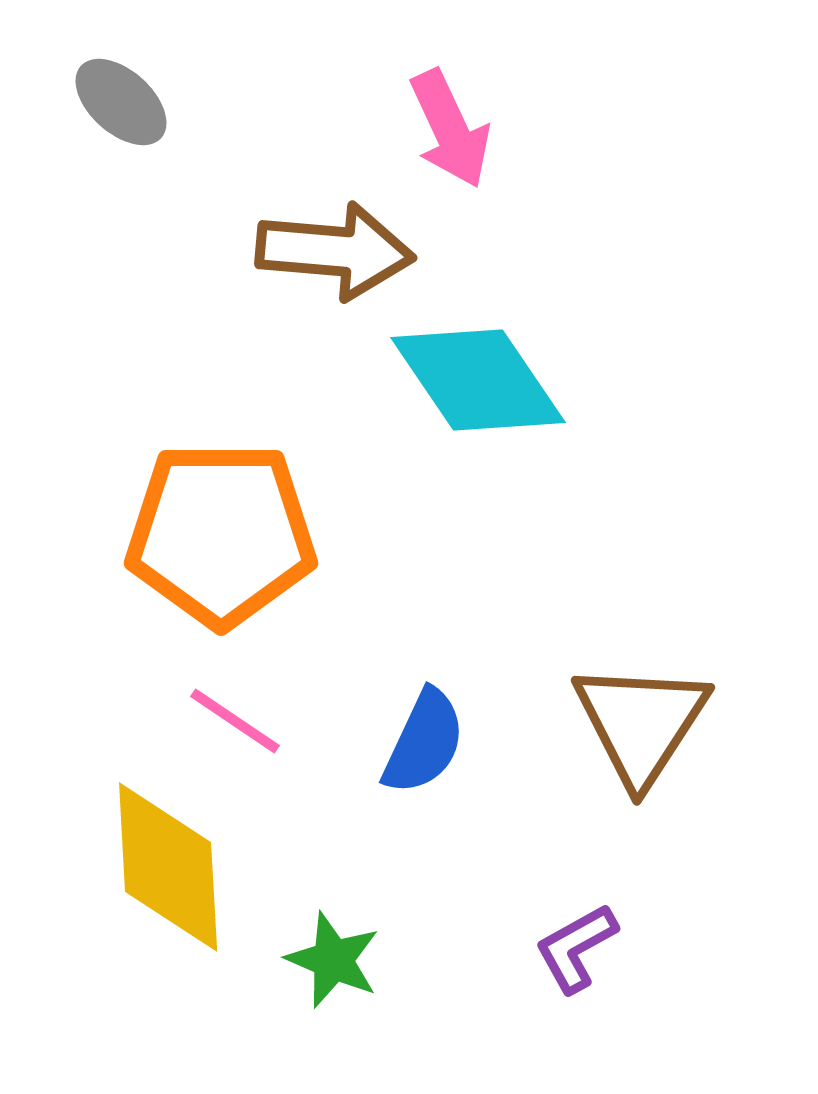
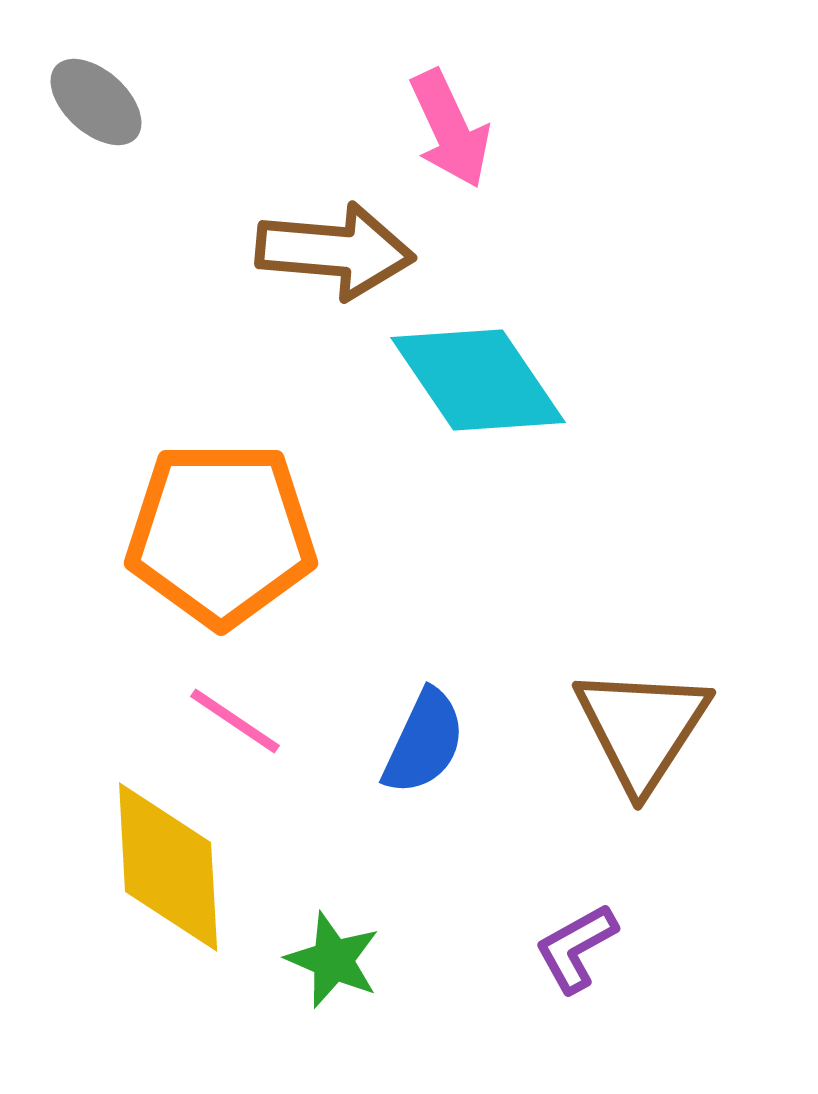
gray ellipse: moved 25 px left
brown triangle: moved 1 px right, 5 px down
